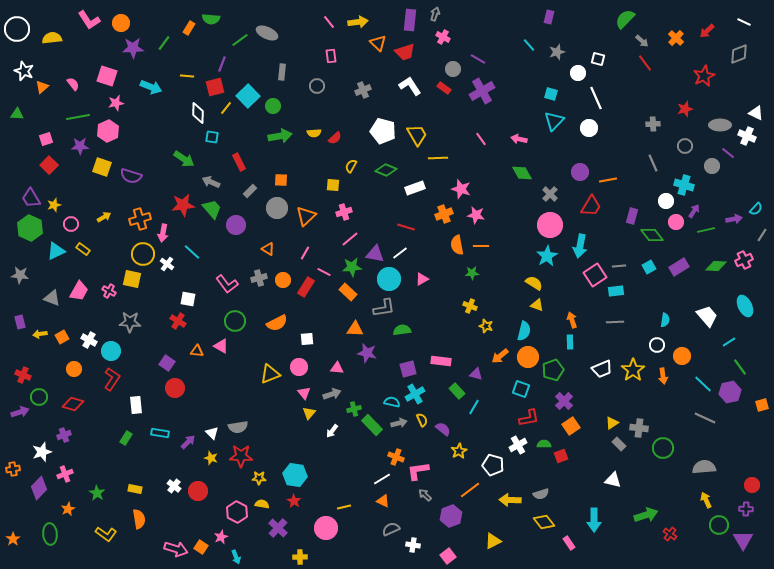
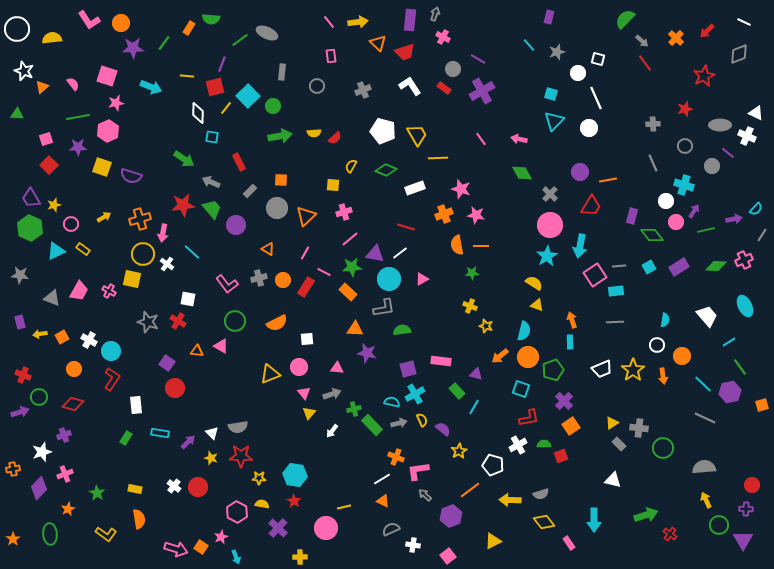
purple star at (80, 146): moved 2 px left, 1 px down
gray star at (130, 322): moved 18 px right; rotated 15 degrees clockwise
red circle at (198, 491): moved 4 px up
